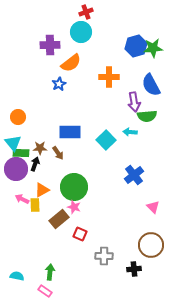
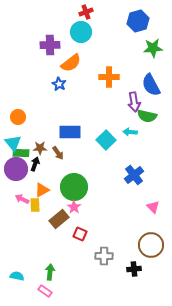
blue hexagon: moved 2 px right, 25 px up
blue star: rotated 16 degrees counterclockwise
green semicircle: rotated 18 degrees clockwise
pink star: rotated 16 degrees clockwise
